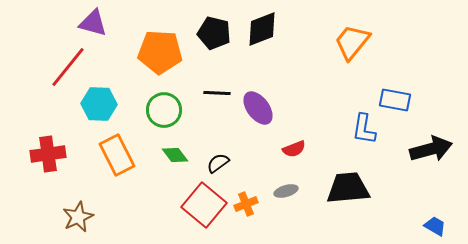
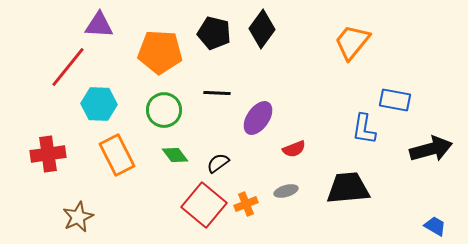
purple triangle: moved 6 px right, 2 px down; rotated 12 degrees counterclockwise
black diamond: rotated 33 degrees counterclockwise
purple ellipse: moved 10 px down; rotated 72 degrees clockwise
